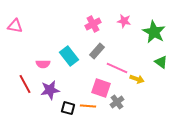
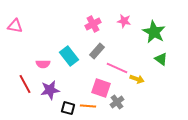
green triangle: moved 3 px up
